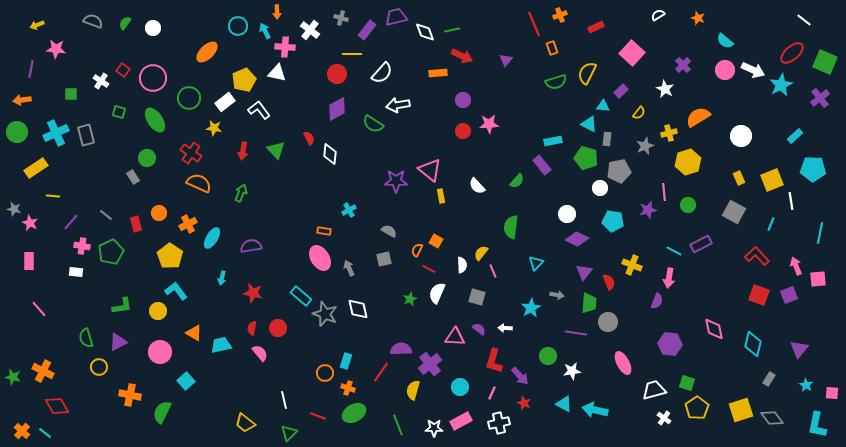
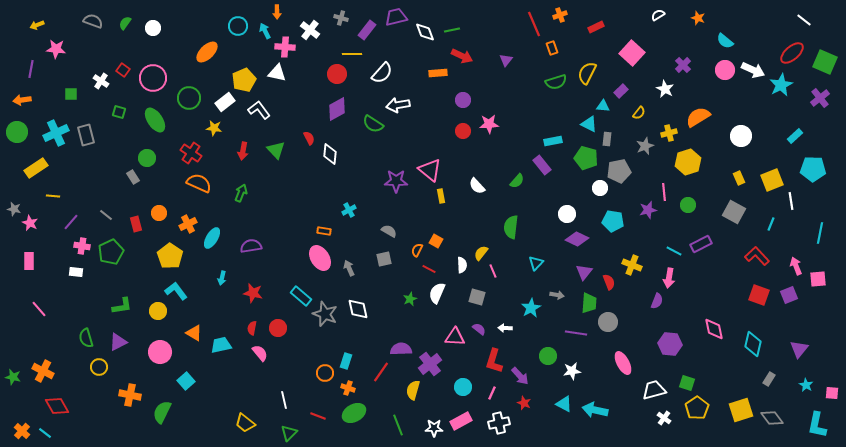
cyan circle at (460, 387): moved 3 px right
